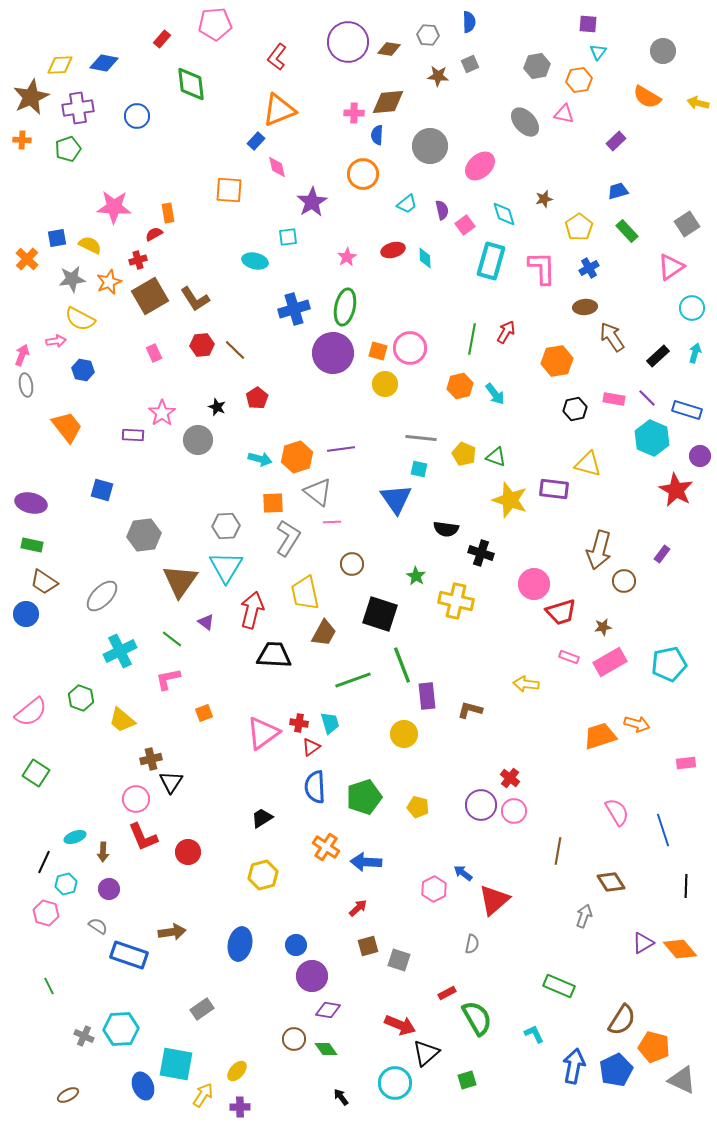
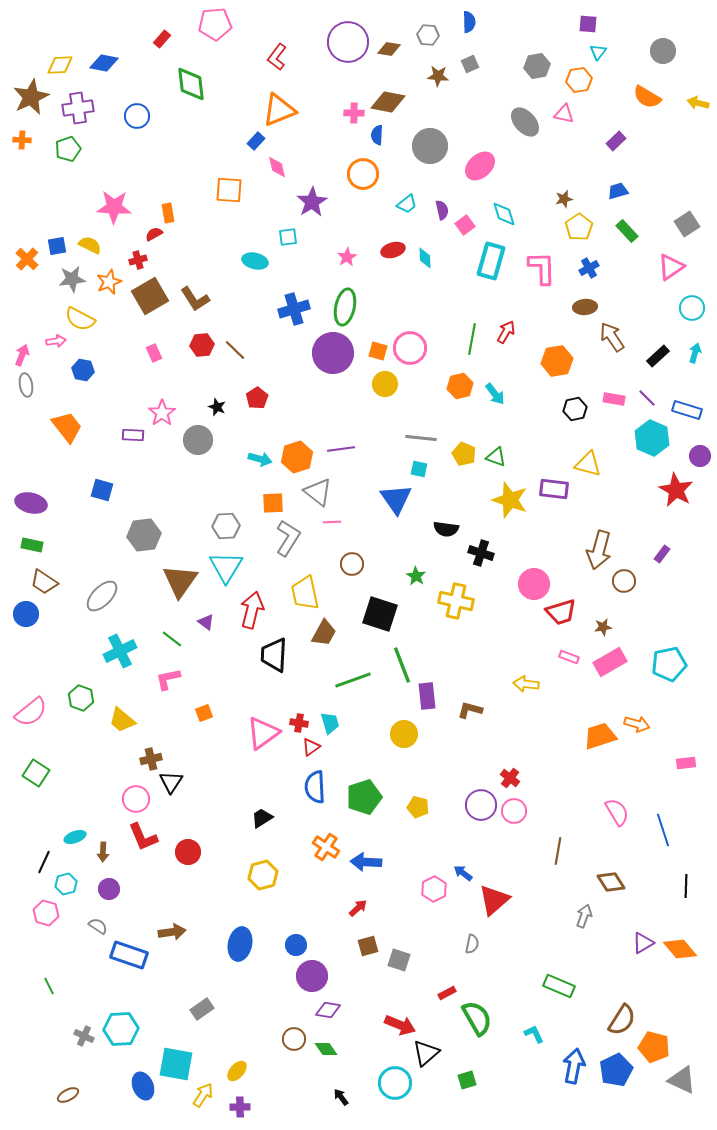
brown diamond at (388, 102): rotated 16 degrees clockwise
brown star at (544, 199): moved 20 px right
blue square at (57, 238): moved 8 px down
black trapezoid at (274, 655): rotated 90 degrees counterclockwise
